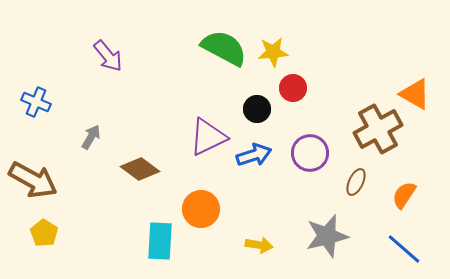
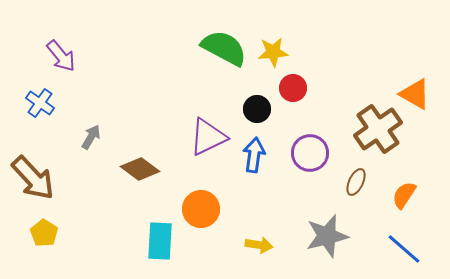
purple arrow: moved 47 px left
blue cross: moved 4 px right, 1 px down; rotated 12 degrees clockwise
brown cross: rotated 6 degrees counterclockwise
blue arrow: rotated 64 degrees counterclockwise
brown arrow: moved 2 px up; rotated 18 degrees clockwise
